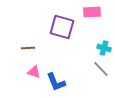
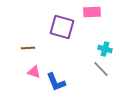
cyan cross: moved 1 px right, 1 px down
